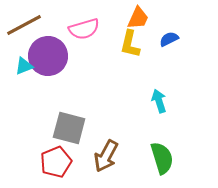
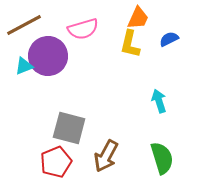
pink semicircle: moved 1 px left
